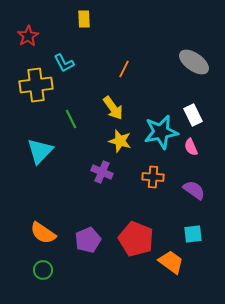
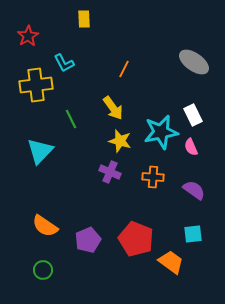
purple cross: moved 8 px right
orange semicircle: moved 2 px right, 7 px up
